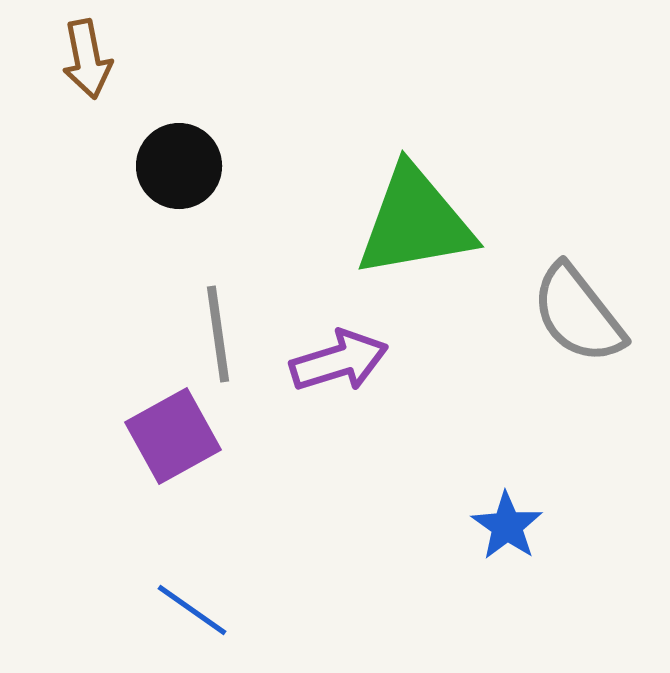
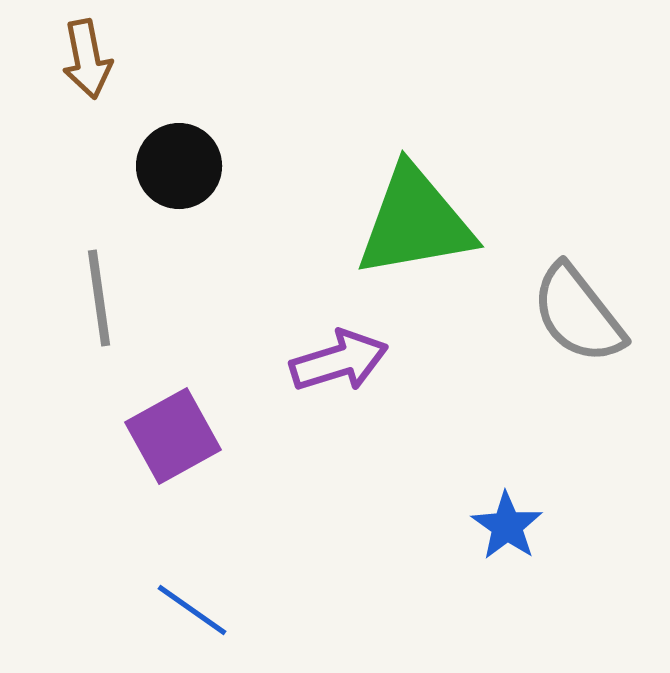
gray line: moved 119 px left, 36 px up
